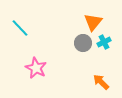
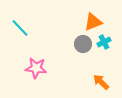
orange triangle: rotated 30 degrees clockwise
gray circle: moved 1 px down
pink star: rotated 20 degrees counterclockwise
